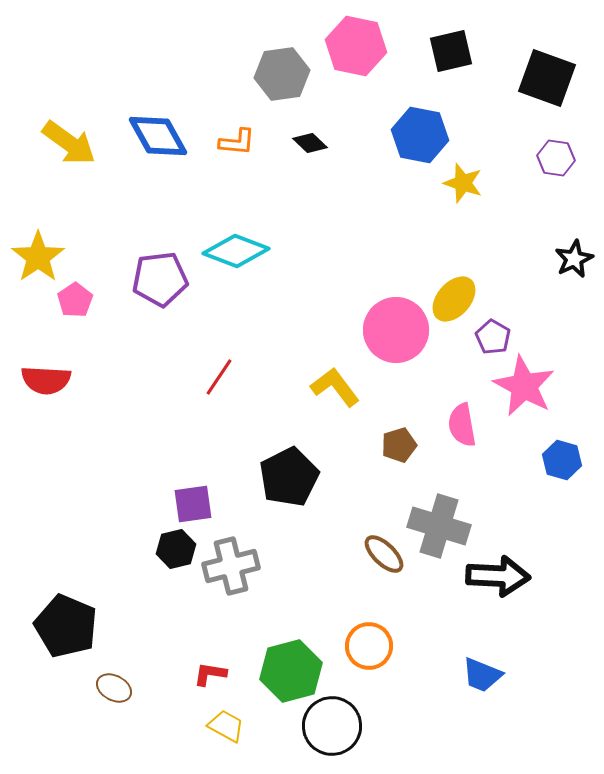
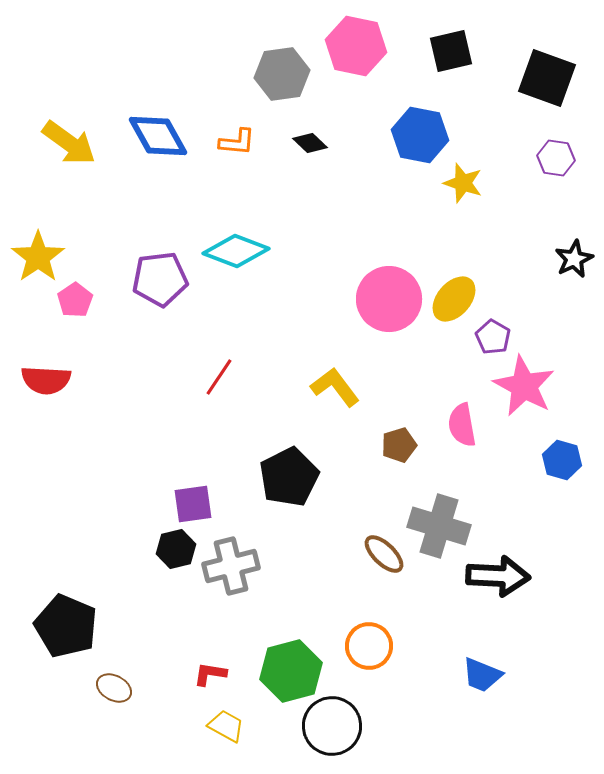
pink circle at (396, 330): moved 7 px left, 31 px up
